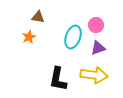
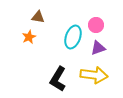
black L-shape: rotated 20 degrees clockwise
